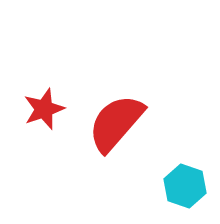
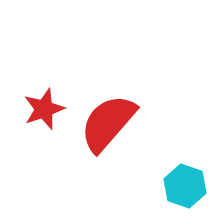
red semicircle: moved 8 px left
